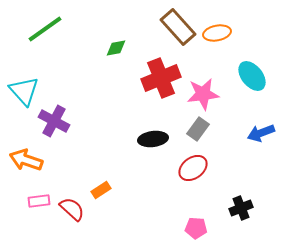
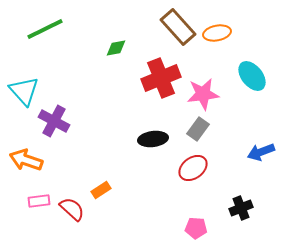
green line: rotated 9 degrees clockwise
blue arrow: moved 19 px down
